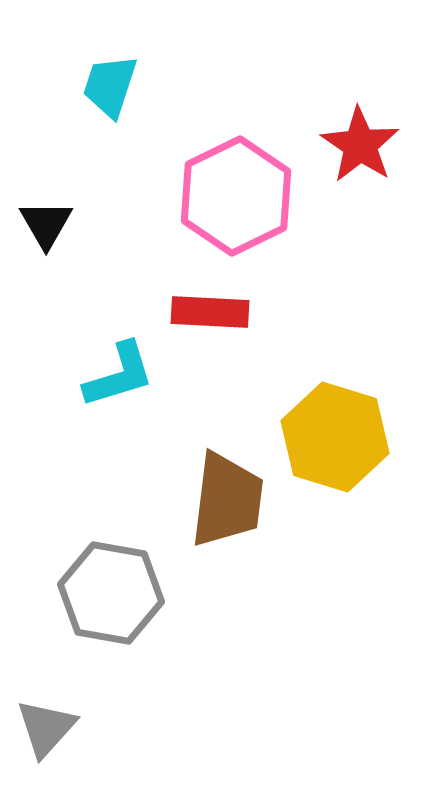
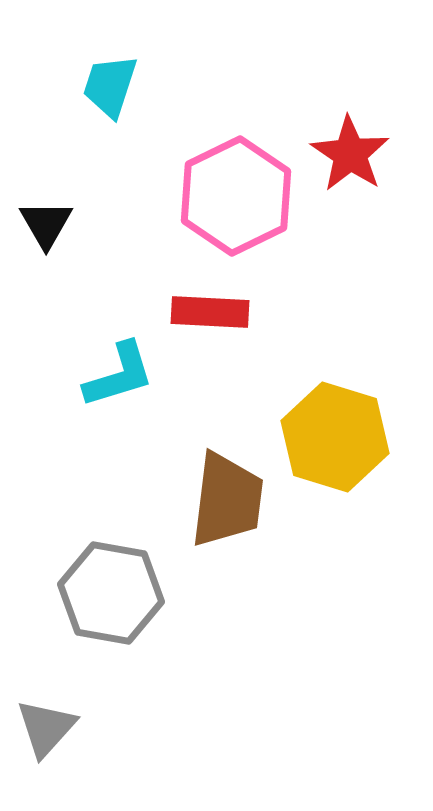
red star: moved 10 px left, 9 px down
